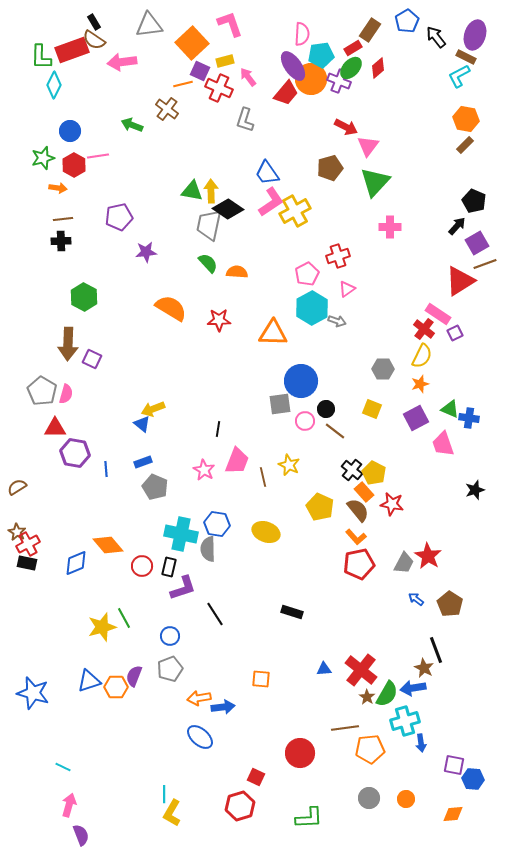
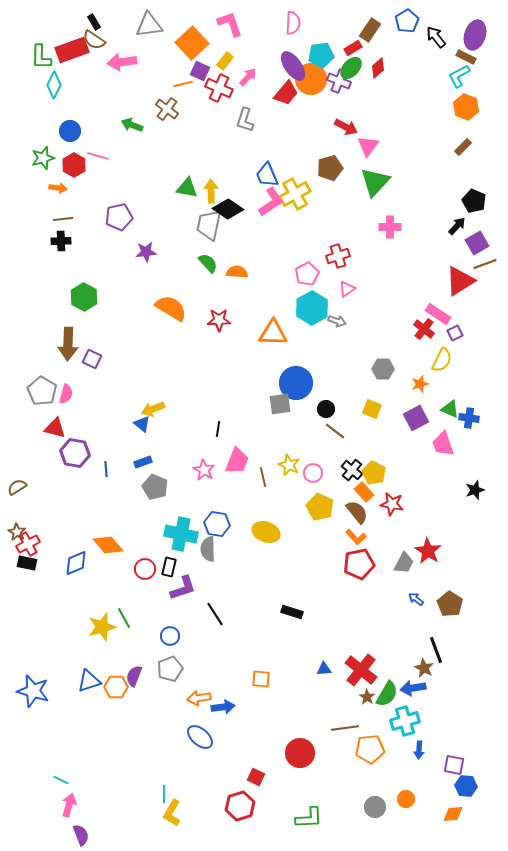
pink semicircle at (302, 34): moved 9 px left, 11 px up
yellow rectangle at (225, 61): rotated 36 degrees counterclockwise
pink arrow at (248, 77): rotated 78 degrees clockwise
orange hexagon at (466, 119): moved 12 px up; rotated 10 degrees clockwise
brown rectangle at (465, 145): moved 2 px left, 2 px down
pink line at (98, 156): rotated 25 degrees clockwise
blue trapezoid at (267, 173): moved 2 px down; rotated 12 degrees clockwise
green triangle at (192, 191): moved 5 px left, 3 px up
yellow cross at (295, 211): moved 17 px up
yellow semicircle at (422, 356): moved 20 px right, 4 px down
blue circle at (301, 381): moved 5 px left, 2 px down
pink circle at (305, 421): moved 8 px right, 52 px down
red triangle at (55, 428): rotated 15 degrees clockwise
brown semicircle at (358, 510): moved 1 px left, 2 px down
red star at (428, 556): moved 5 px up
red circle at (142, 566): moved 3 px right, 3 px down
blue star at (33, 693): moved 2 px up
blue arrow at (421, 743): moved 2 px left, 7 px down; rotated 12 degrees clockwise
cyan line at (63, 767): moved 2 px left, 13 px down
blue hexagon at (473, 779): moved 7 px left, 7 px down
gray circle at (369, 798): moved 6 px right, 9 px down
